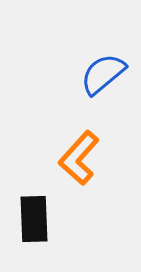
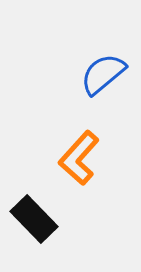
black rectangle: rotated 42 degrees counterclockwise
